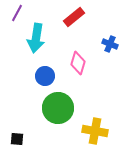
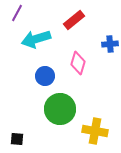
red rectangle: moved 3 px down
cyan arrow: moved 1 px down; rotated 64 degrees clockwise
blue cross: rotated 28 degrees counterclockwise
green circle: moved 2 px right, 1 px down
